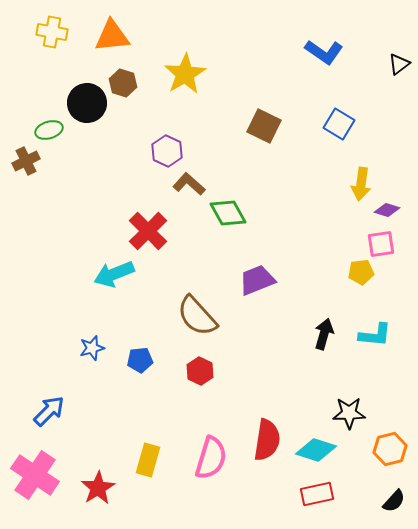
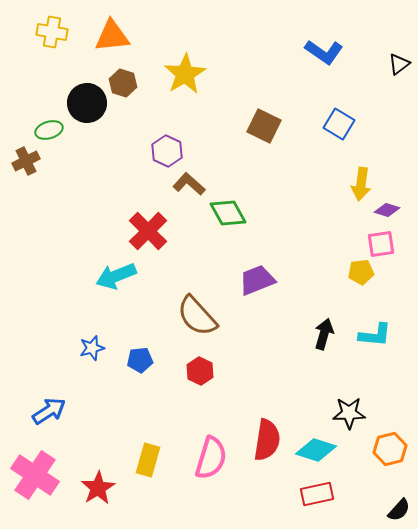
cyan arrow: moved 2 px right, 2 px down
blue arrow: rotated 12 degrees clockwise
black semicircle: moved 5 px right, 9 px down
